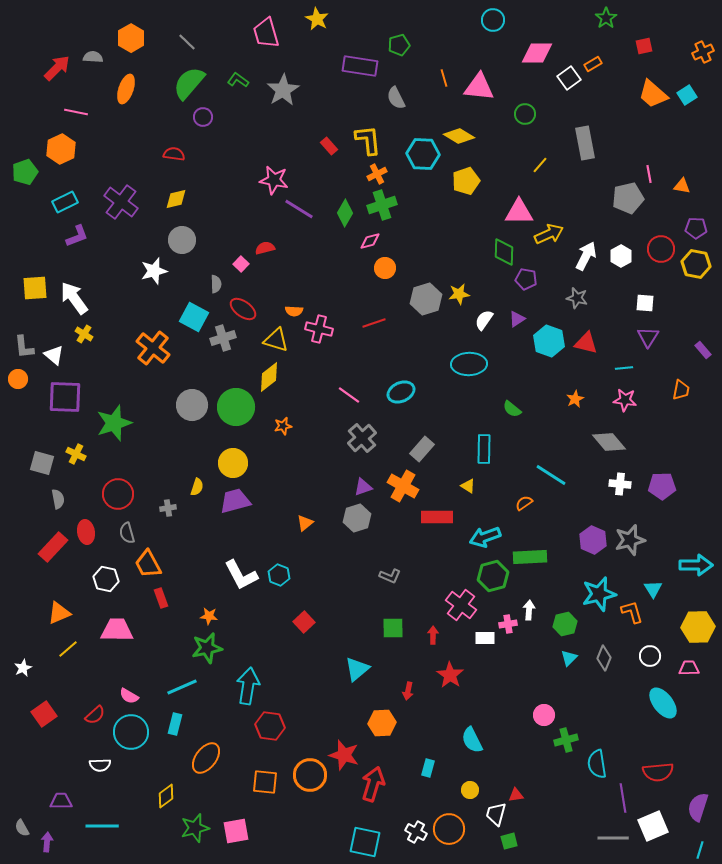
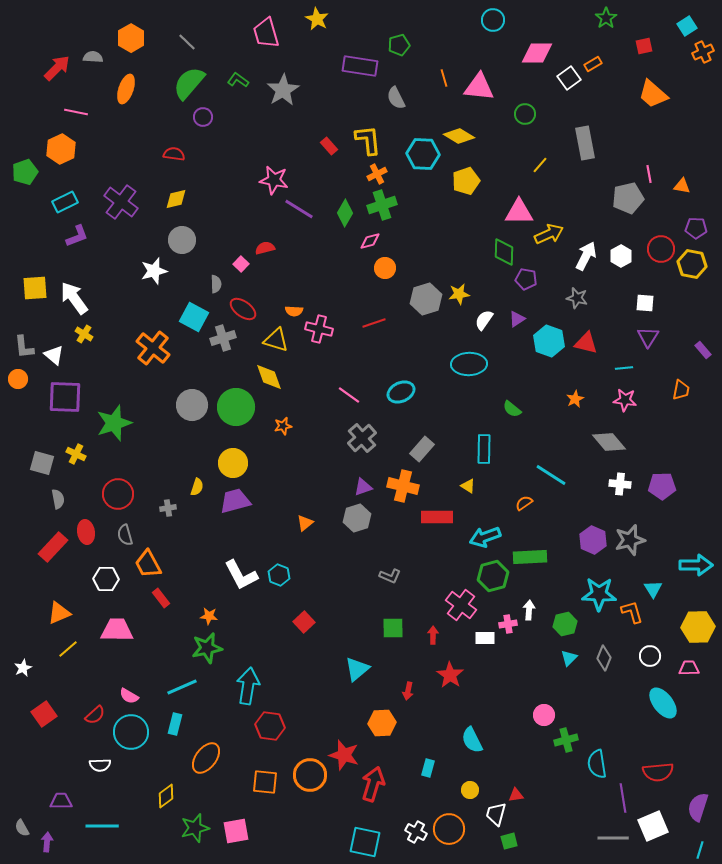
cyan square at (687, 95): moved 69 px up
yellow hexagon at (696, 264): moved 4 px left
yellow diamond at (269, 377): rotated 72 degrees counterclockwise
orange cross at (403, 486): rotated 16 degrees counterclockwise
gray semicircle at (127, 533): moved 2 px left, 2 px down
white hexagon at (106, 579): rotated 10 degrees counterclockwise
cyan star at (599, 594): rotated 16 degrees clockwise
red rectangle at (161, 598): rotated 18 degrees counterclockwise
